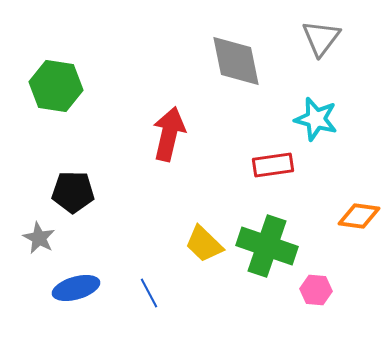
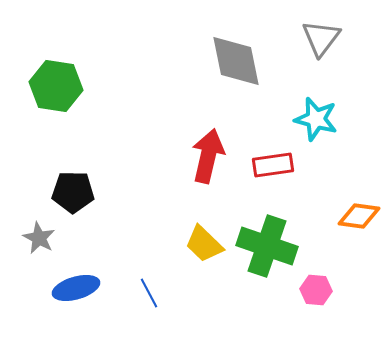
red arrow: moved 39 px right, 22 px down
